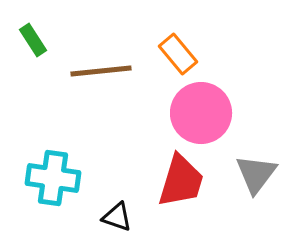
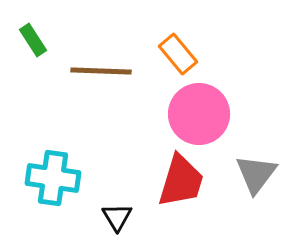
brown line: rotated 8 degrees clockwise
pink circle: moved 2 px left, 1 px down
black triangle: rotated 40 degrees clockwise
